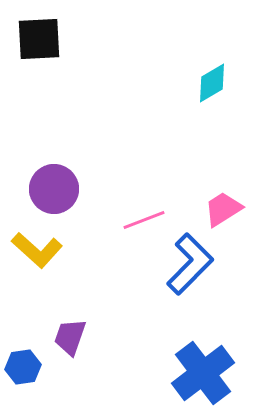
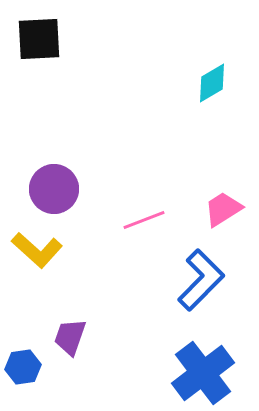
blue L-shape: moved 11 px right, 16 px down
